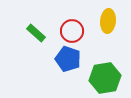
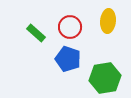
red circle: moved 2 px left, 4 px up
